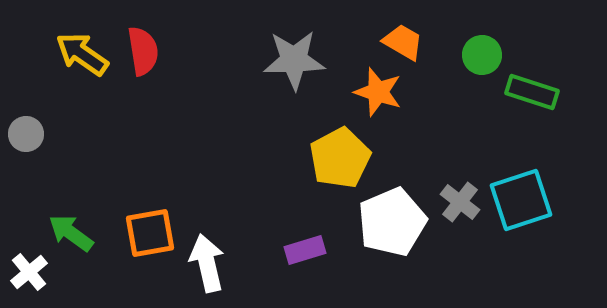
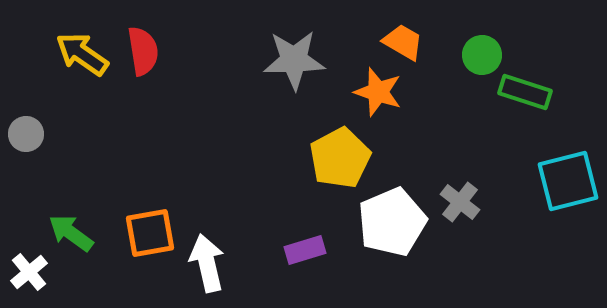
green rectangle: moved 7 px left
cyan square: moved 47 px right, 19 px up; rotated 4 degrees clockwise
